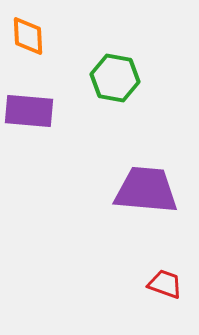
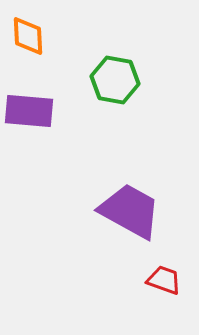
green hexagon: moved 2 px down
purple trapezoid: moved 16 px left, 21 px down; rotated 24 degrees clockwise
red trapezoid: moved 1 px left, 4 px up
